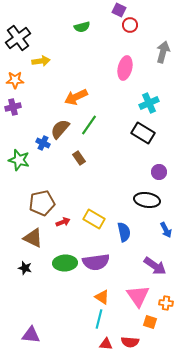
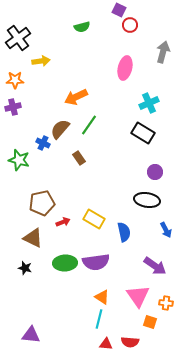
purple circle: moved 4 px left
